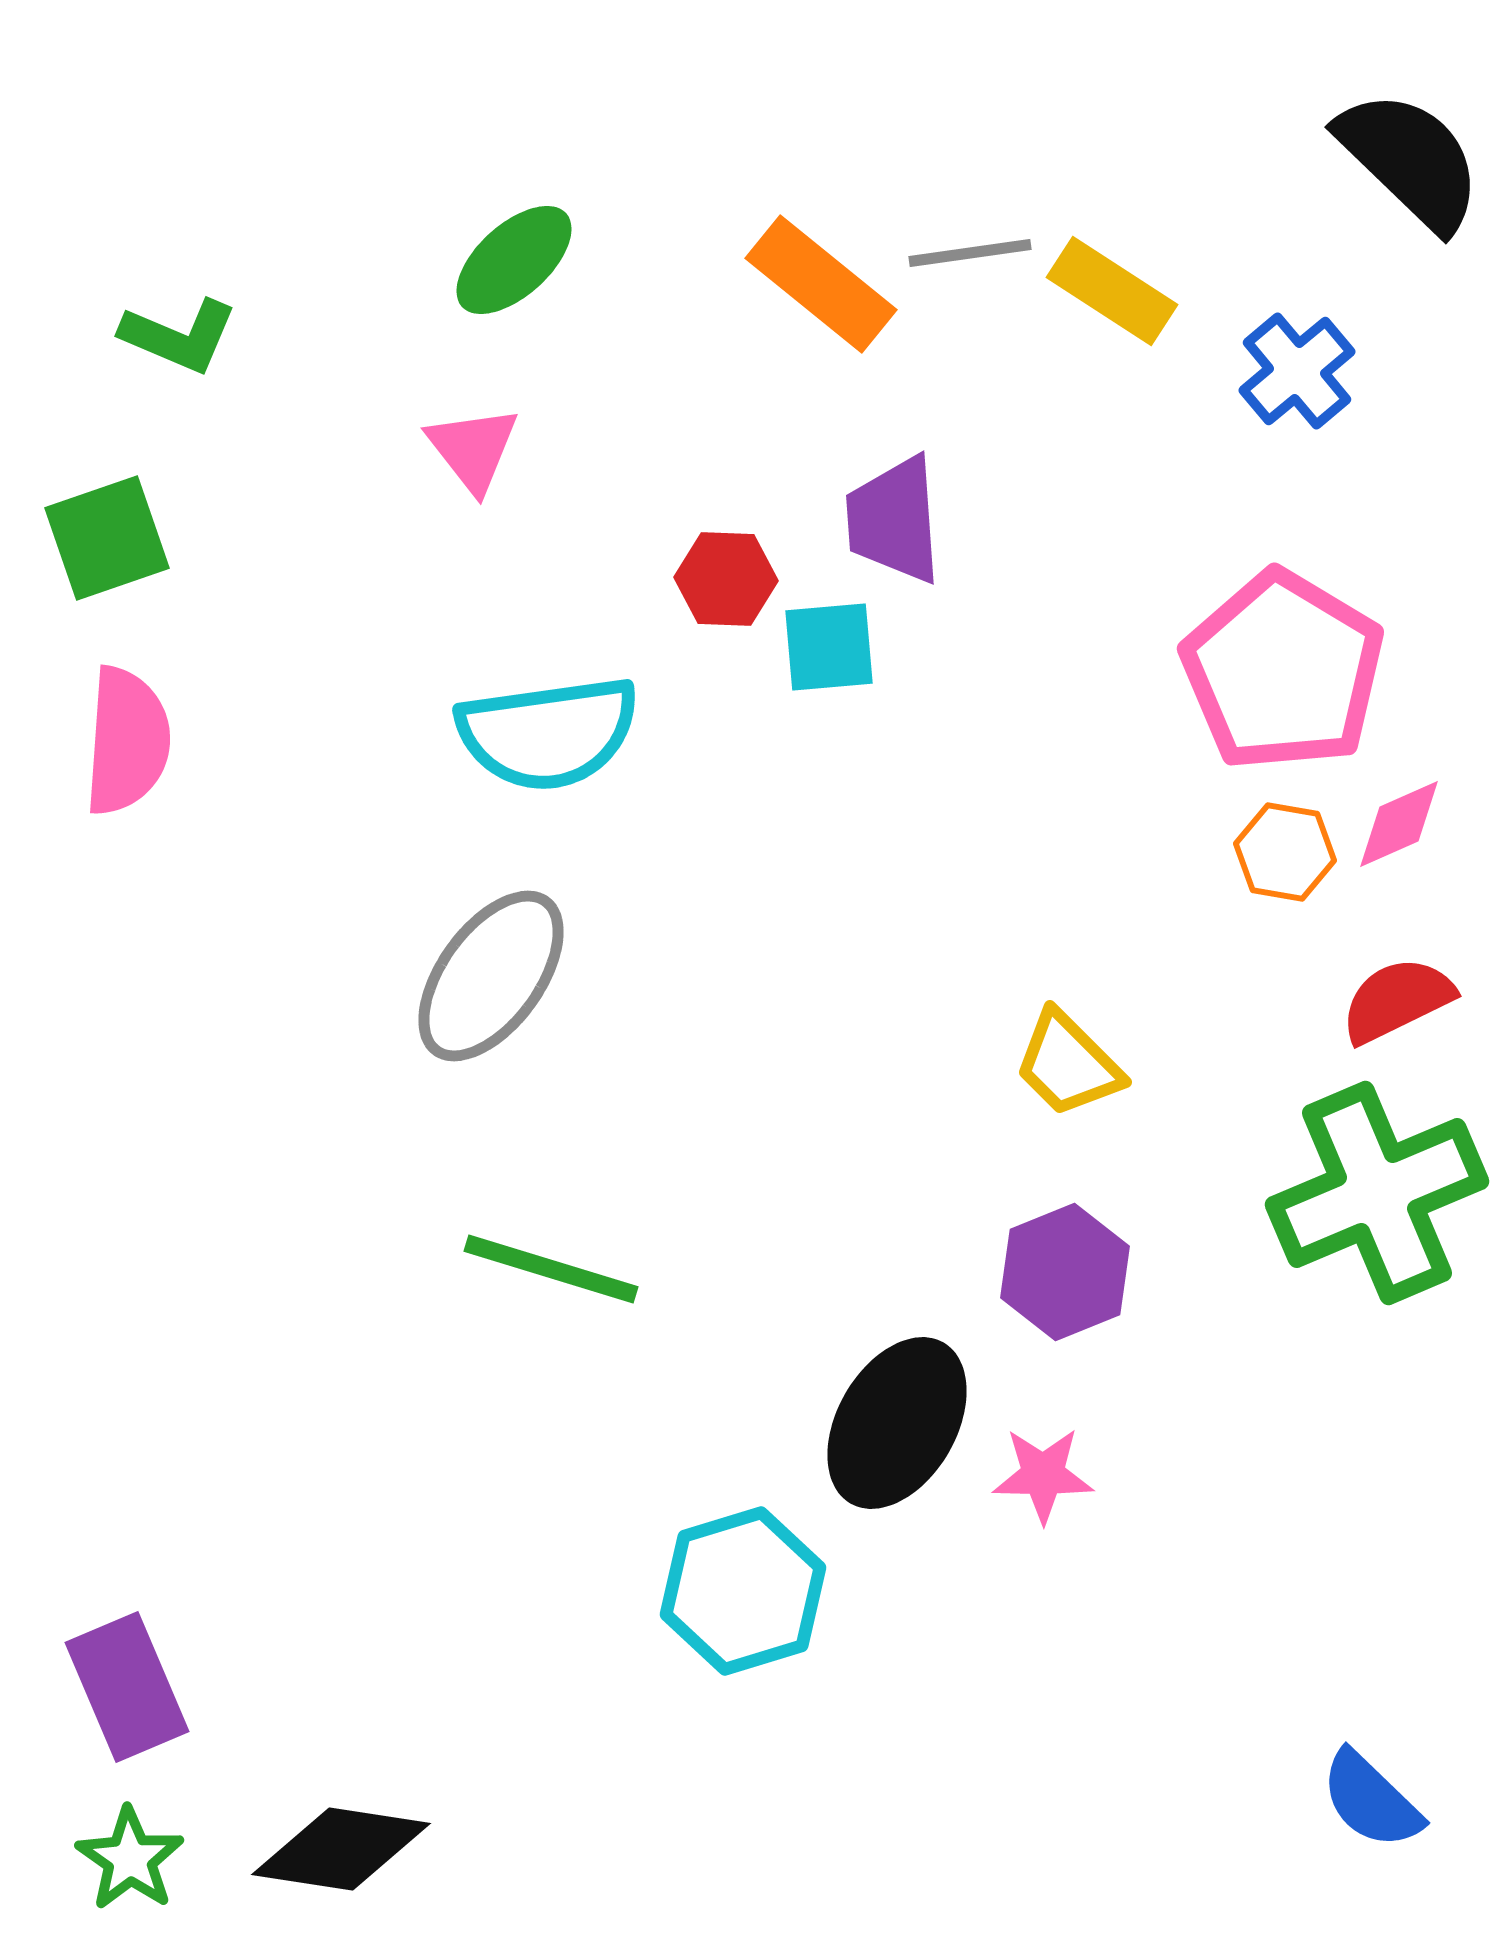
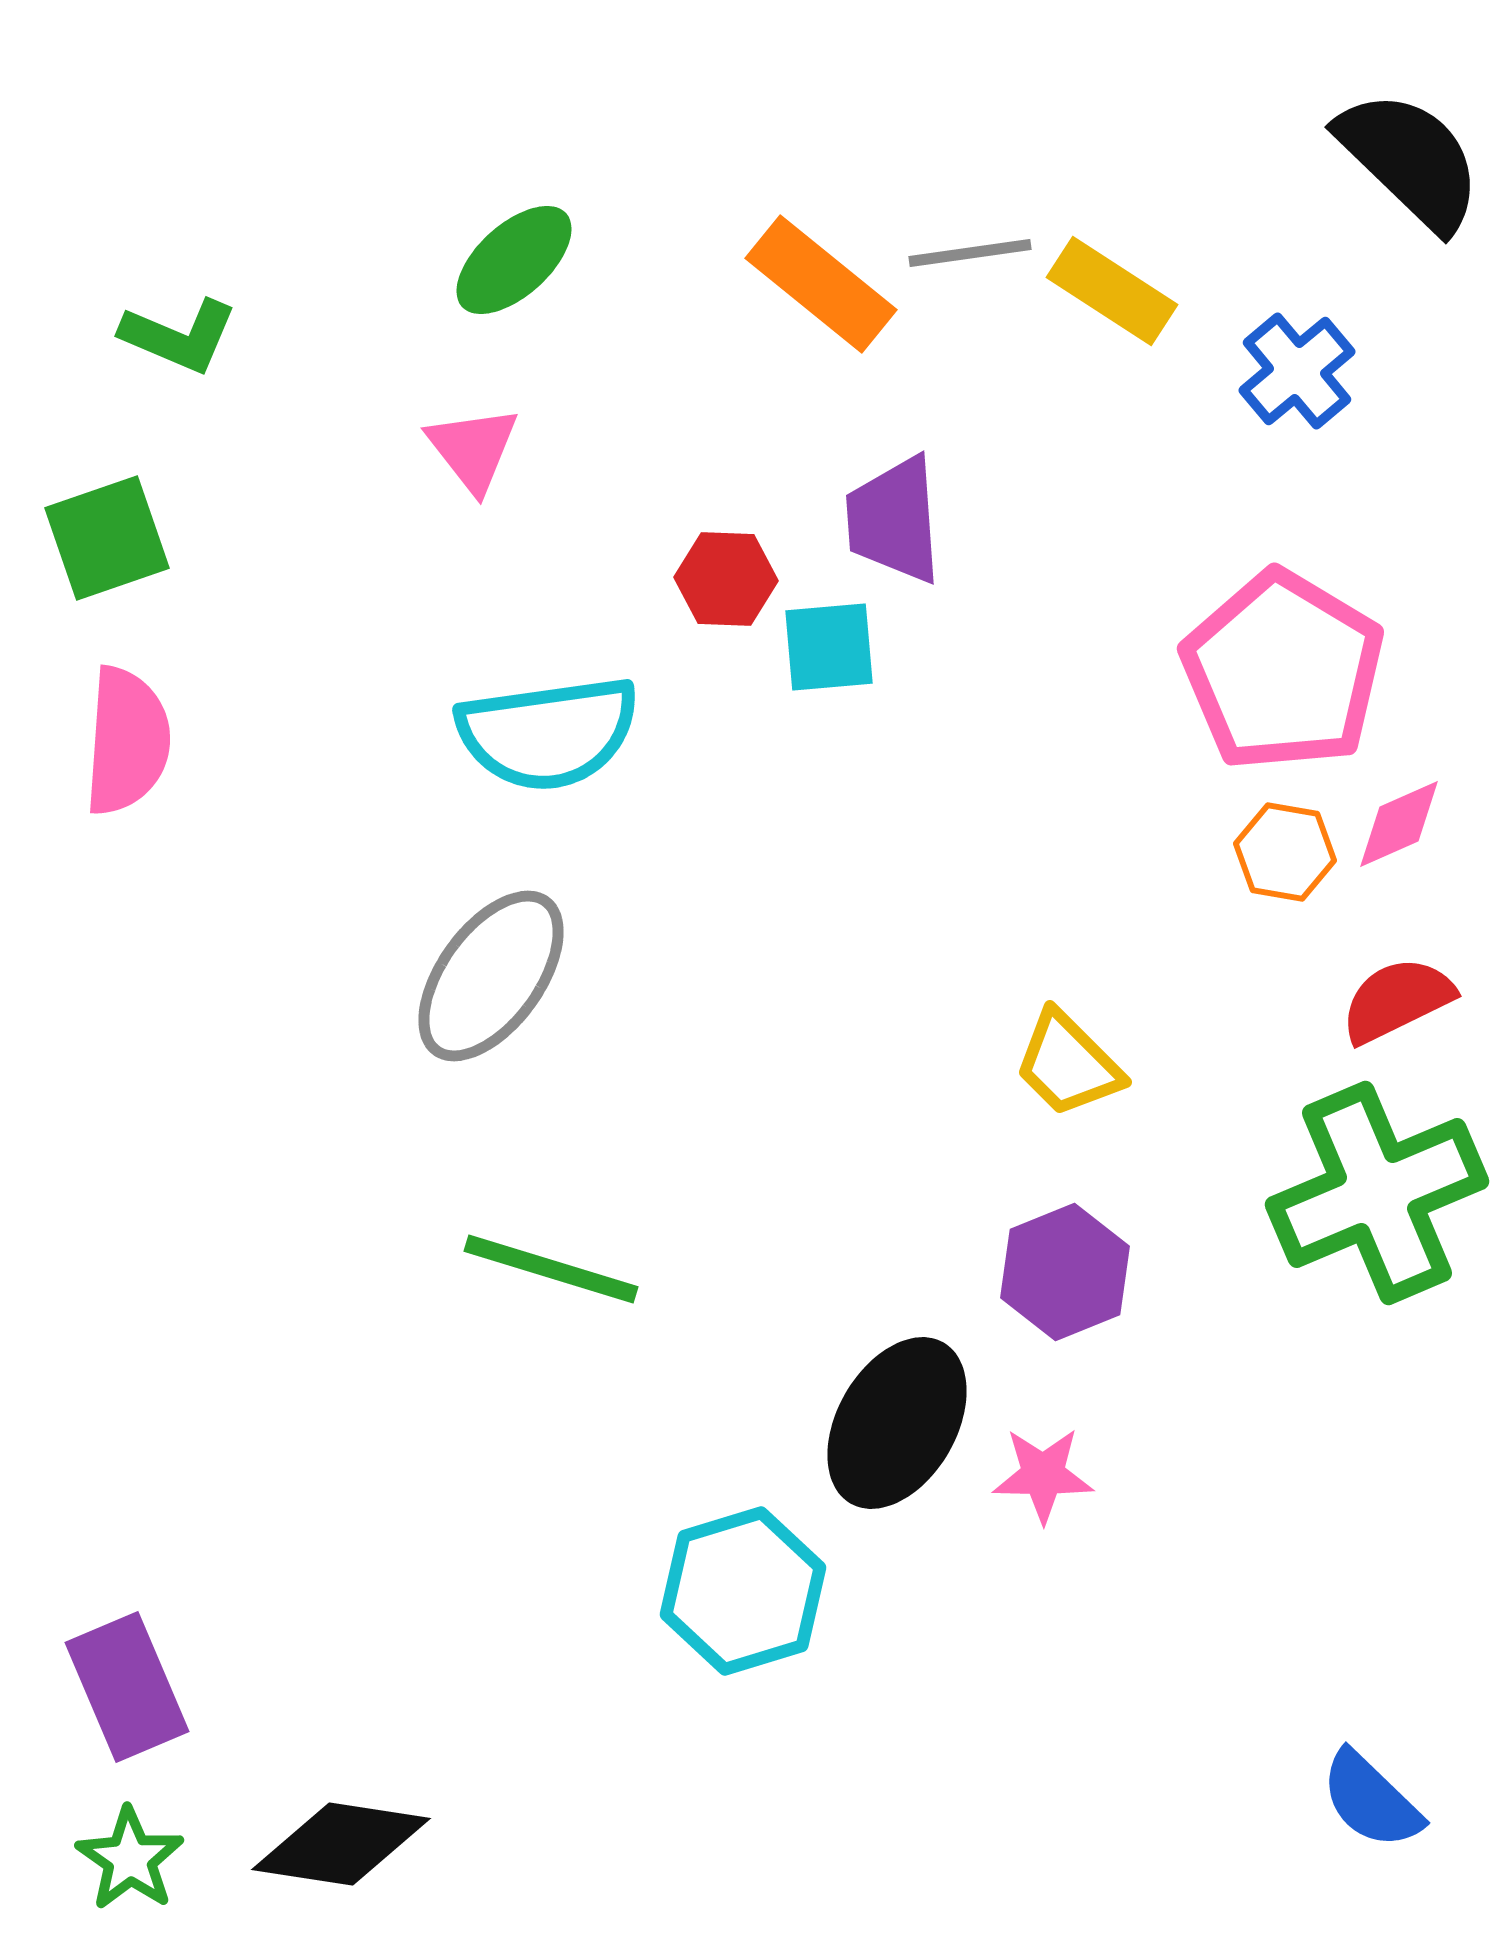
black diamond: moved 5 px up
